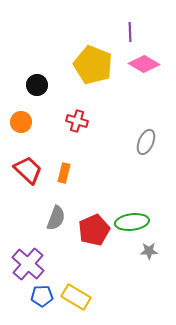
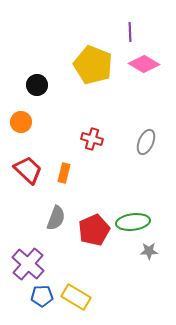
red cross: moved 15 px right, 18 px down
green ellipse: moved 1 px right
